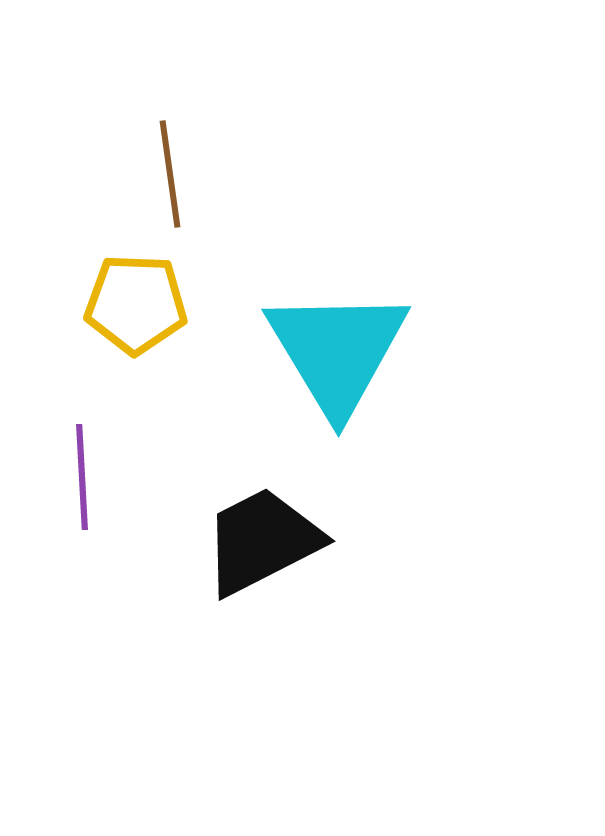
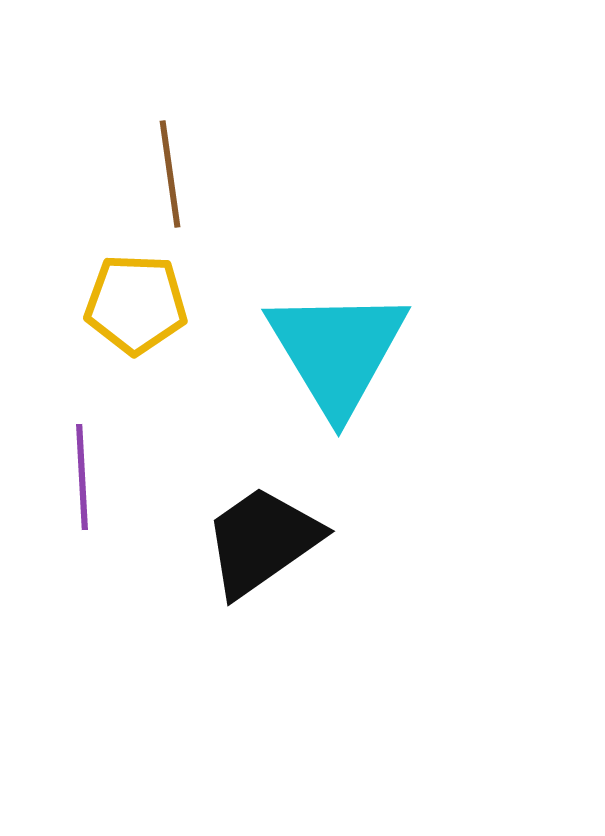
black trapezoid: rotated 8 degrees counterclockwise
